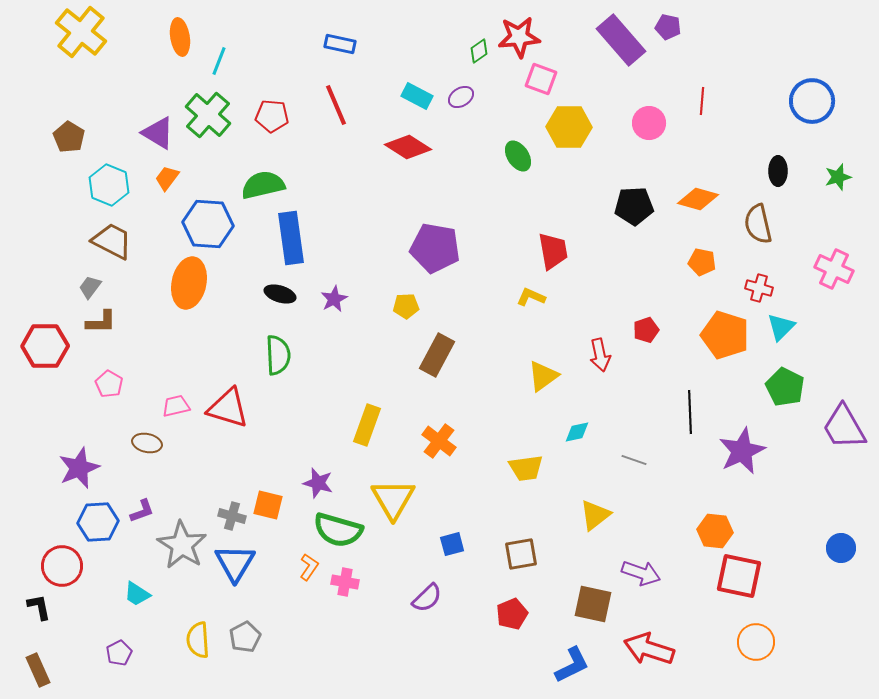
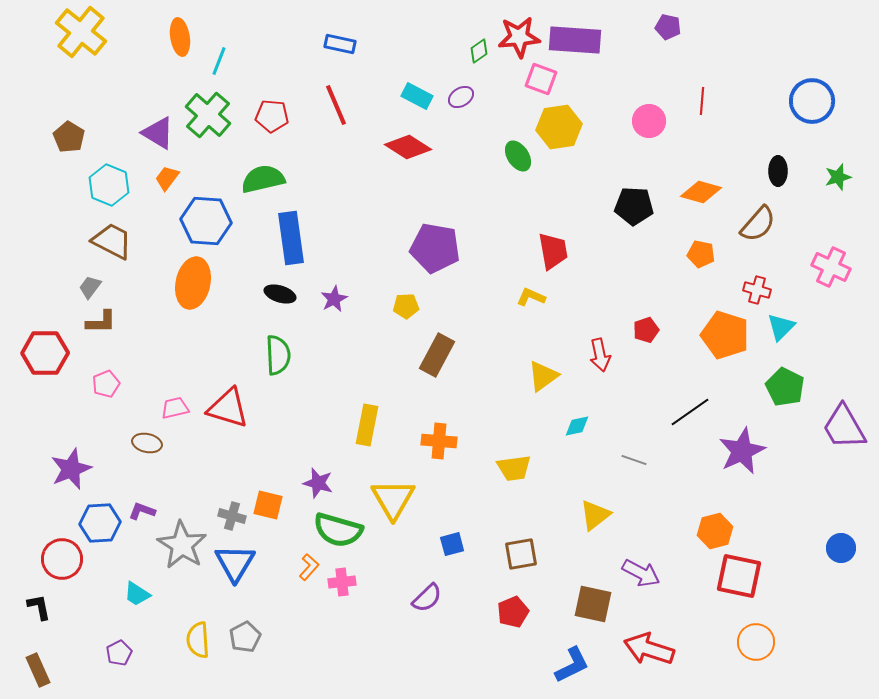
purple rectangle at (621, 40): moved 46 px left; rotated 45 degrees counterclockwise
pink circle at (649, 123): moved 2 px up
yellow hexagon at (569, 127): moved 10 px left; rotated 9 degrees counterclockwise
green semicircle at (263, 185): moved 6 px up
orange diamond at (698, 199): moved 3 px right, 7 px up
black pentagon at (634, 206): rotated 6 degrees clockwise
blue hexagon at (208, 224): moved 2 px left, 3 px up
brown semicircle at (758, 224): rotated 126 degrees counterclockwise
orange pentagon at (702, 262): moved 1 px left, 8 px up
pink cross at (834, 269): moved 3 px left, 2 px up
orange ellipse at (189, 283): moved 4 px right
red cross at (759, 288): moved 2 px left, 2 px down
red hexagon at (45, 346): moved 7 px down
pink pentagon at (109, 384): moved 3 px left; rotated 20 degrees clockwise
pink trapezoid at (176, 406): moved 1 px left, 2 px down
black line at (690, 412): rotated 57 degrees clockwise
yellow rectangle at (367, 425): rotated 9 degrees counterclockwise
cyan diamond at (577, 432): moved 6 px up
orange cross at (439, 441): rotated 32 degrees counterclockwise
purple star at (79, 468): moved 8 px left, 1 px down
yellow trapezoid at (526, 468): moved 12 px left
purple L-shape at (142, 511): rotated 140 degrees counterclockwise
blue hexagon at (98, 522): moved 2 px right, 1 px down
orange hexagon at (715, 531): rotated 20 degrees counterclockwise
red circle at (62, 566): moved 7 px up
orange L-shape at (309, 567): rotated 8 degrees clockwise
purple arrow at (641, 573): rotated 9 degrees clockwise
pink cross at (345, 582): moved 3 px left; rotated 16 degrees counterclockwise
red pentagon at (512, 614): moved 1 px right, 2 px up
